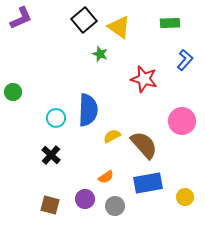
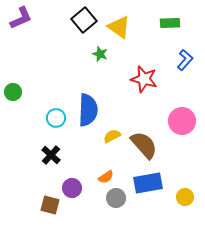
purple circle: moved 13 px left, 11 px up
gray circle: moved 1 px right, 8 px up
